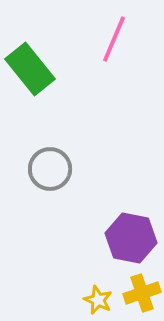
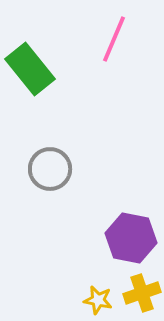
yellow star: rotated 12 degrees counterclockwise
